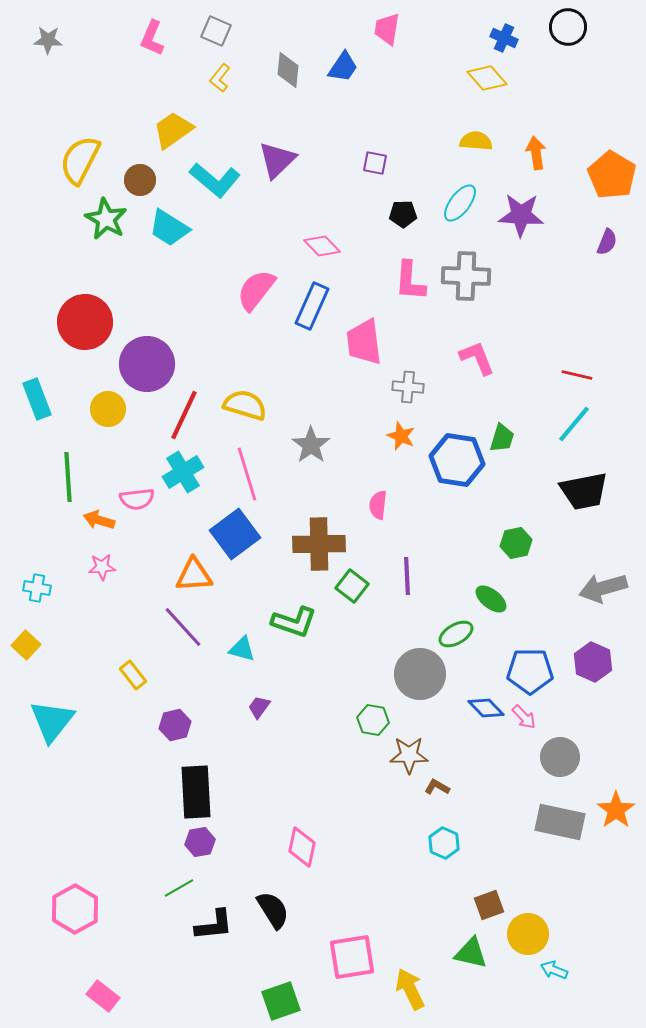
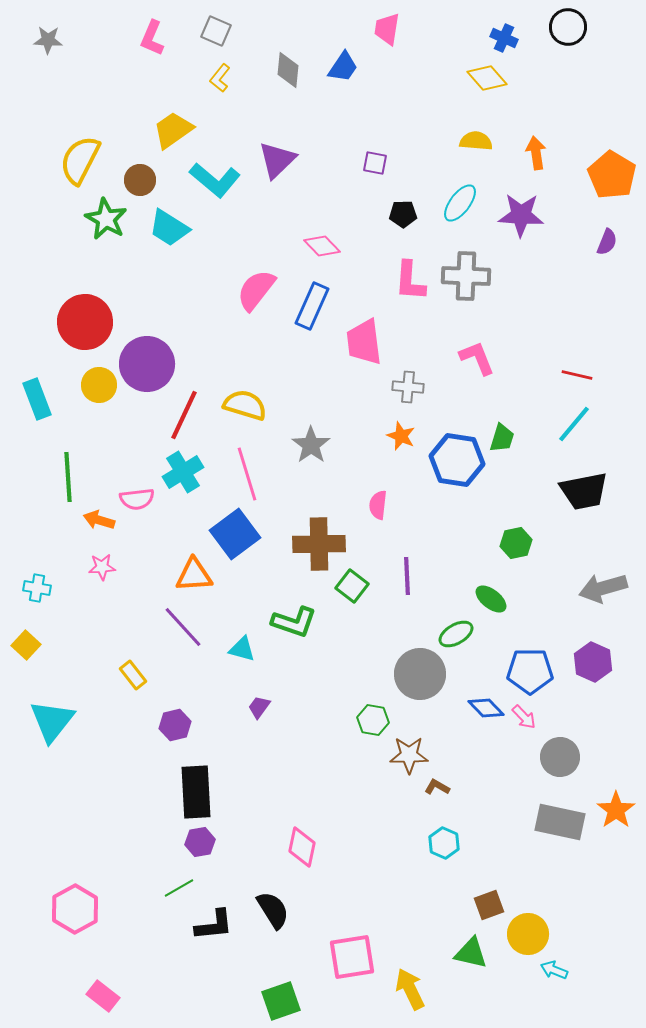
yellow circle at (108, 409): moved 9 px left, 24 px up
